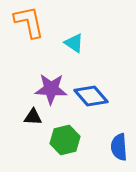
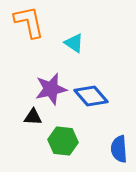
purple star: rotated 16 degrees counterclockwise
green hexagon: moved 2 px left, 1 px down; rotated 20 degrees clockwise
blue semicircle: moved 2 px down
